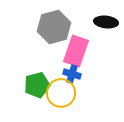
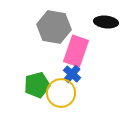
gray hexagon: rotated 24 degrees clockwise
blue cross: rotated 24 degrees clockwise
